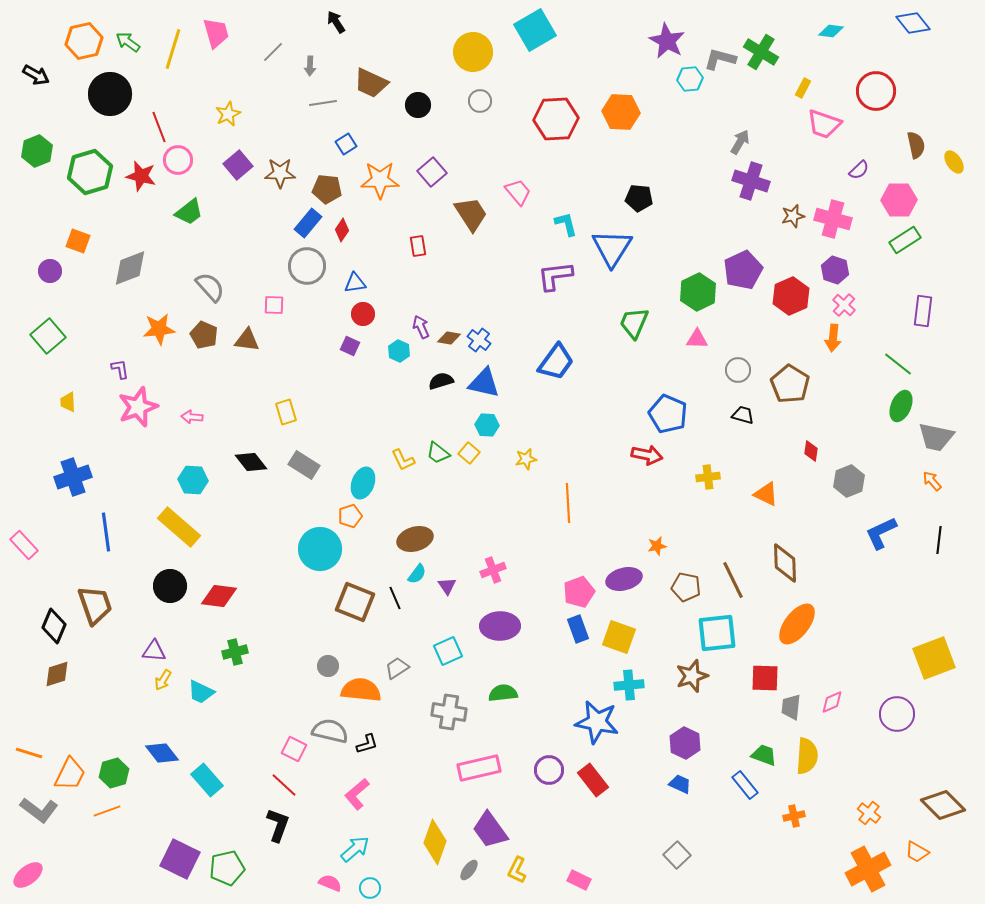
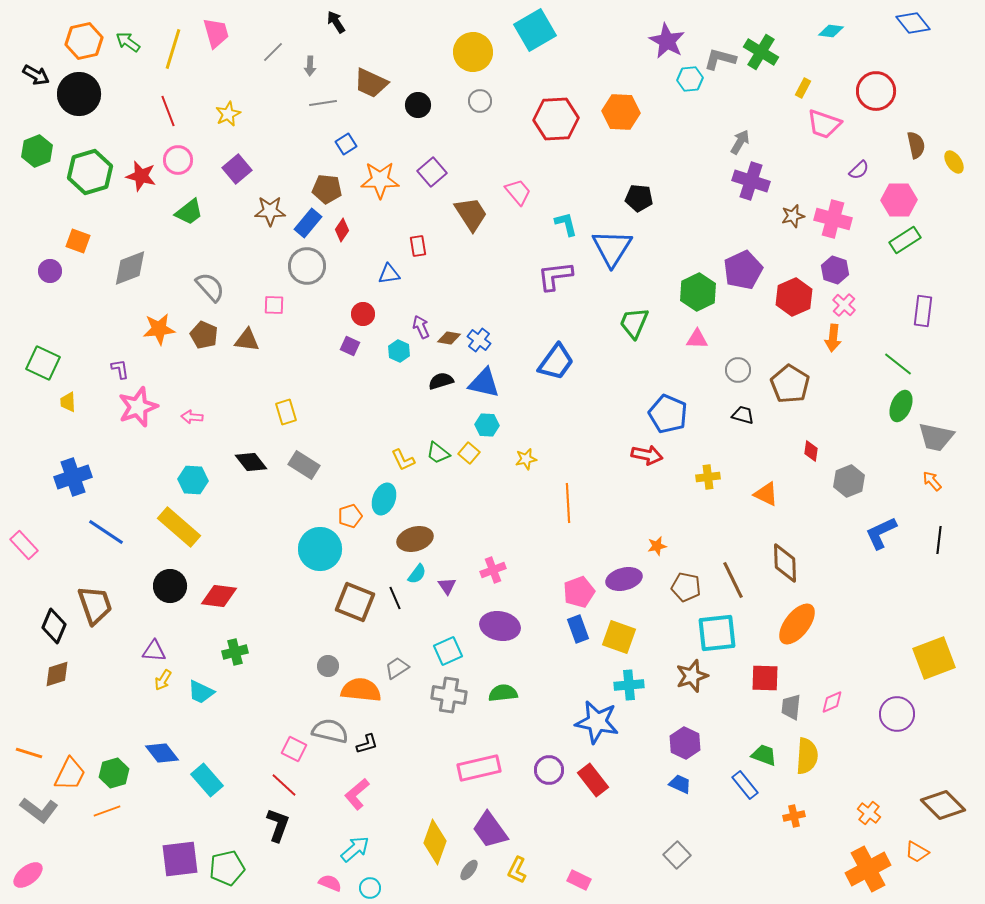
black circle at (110, 94): moved 31 px left
red line at (159, 127): moved 9 px right, 16 px up
purple square at (238, 165): moved 1 px left, 4 px down
brown star at (280, 173): moved 10 px left, 38 px down
blue triangle at (355, 283): moved 34 px right, 9 px up
red hexagon at (791, 296): moved 3 px right, 1 px down
green square at (48, 336): moved 5 px left, 27 px down; rotated 24 degrees counterclockwise
cyan ellipse at (363, 483): moved 21 px right, 16 px down
blue line at (106, 532): rotated 48 degrees counterclockwise
purple ellipse at (500, 626): rotated 12 degrees clockwise
gray cross at (449, 712): moved 17 px up
purple square at (180, 859): rotated 33 degrees counterclockwise
